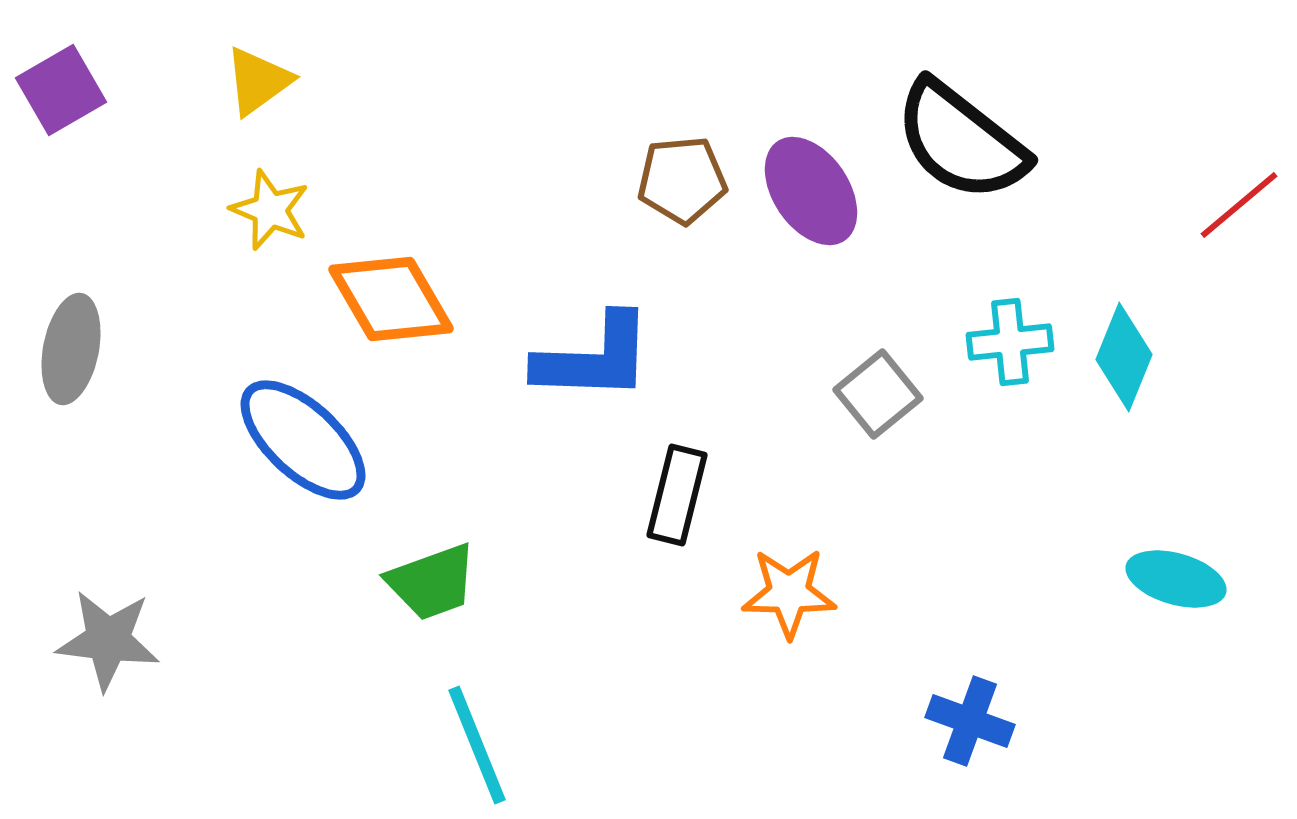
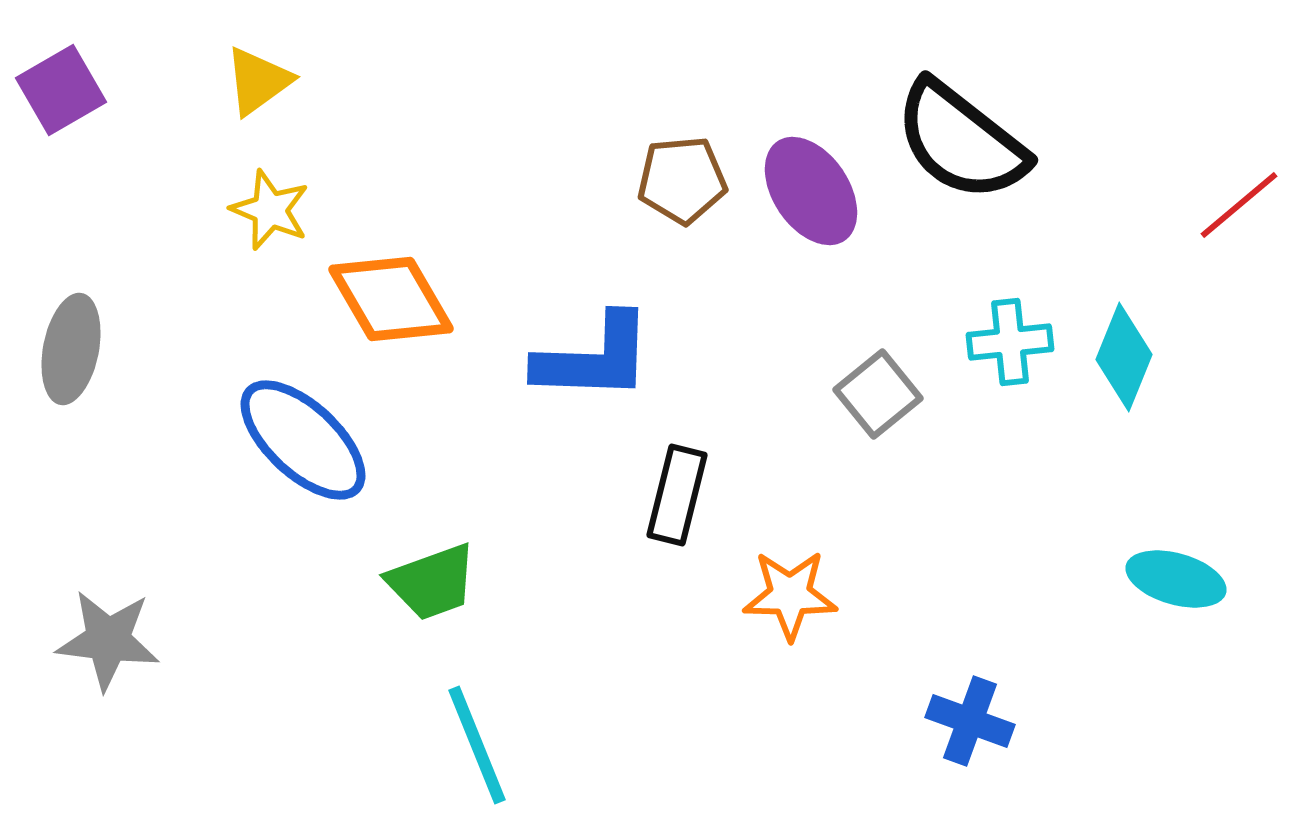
orange star: moved 1 px right, 2 px down
